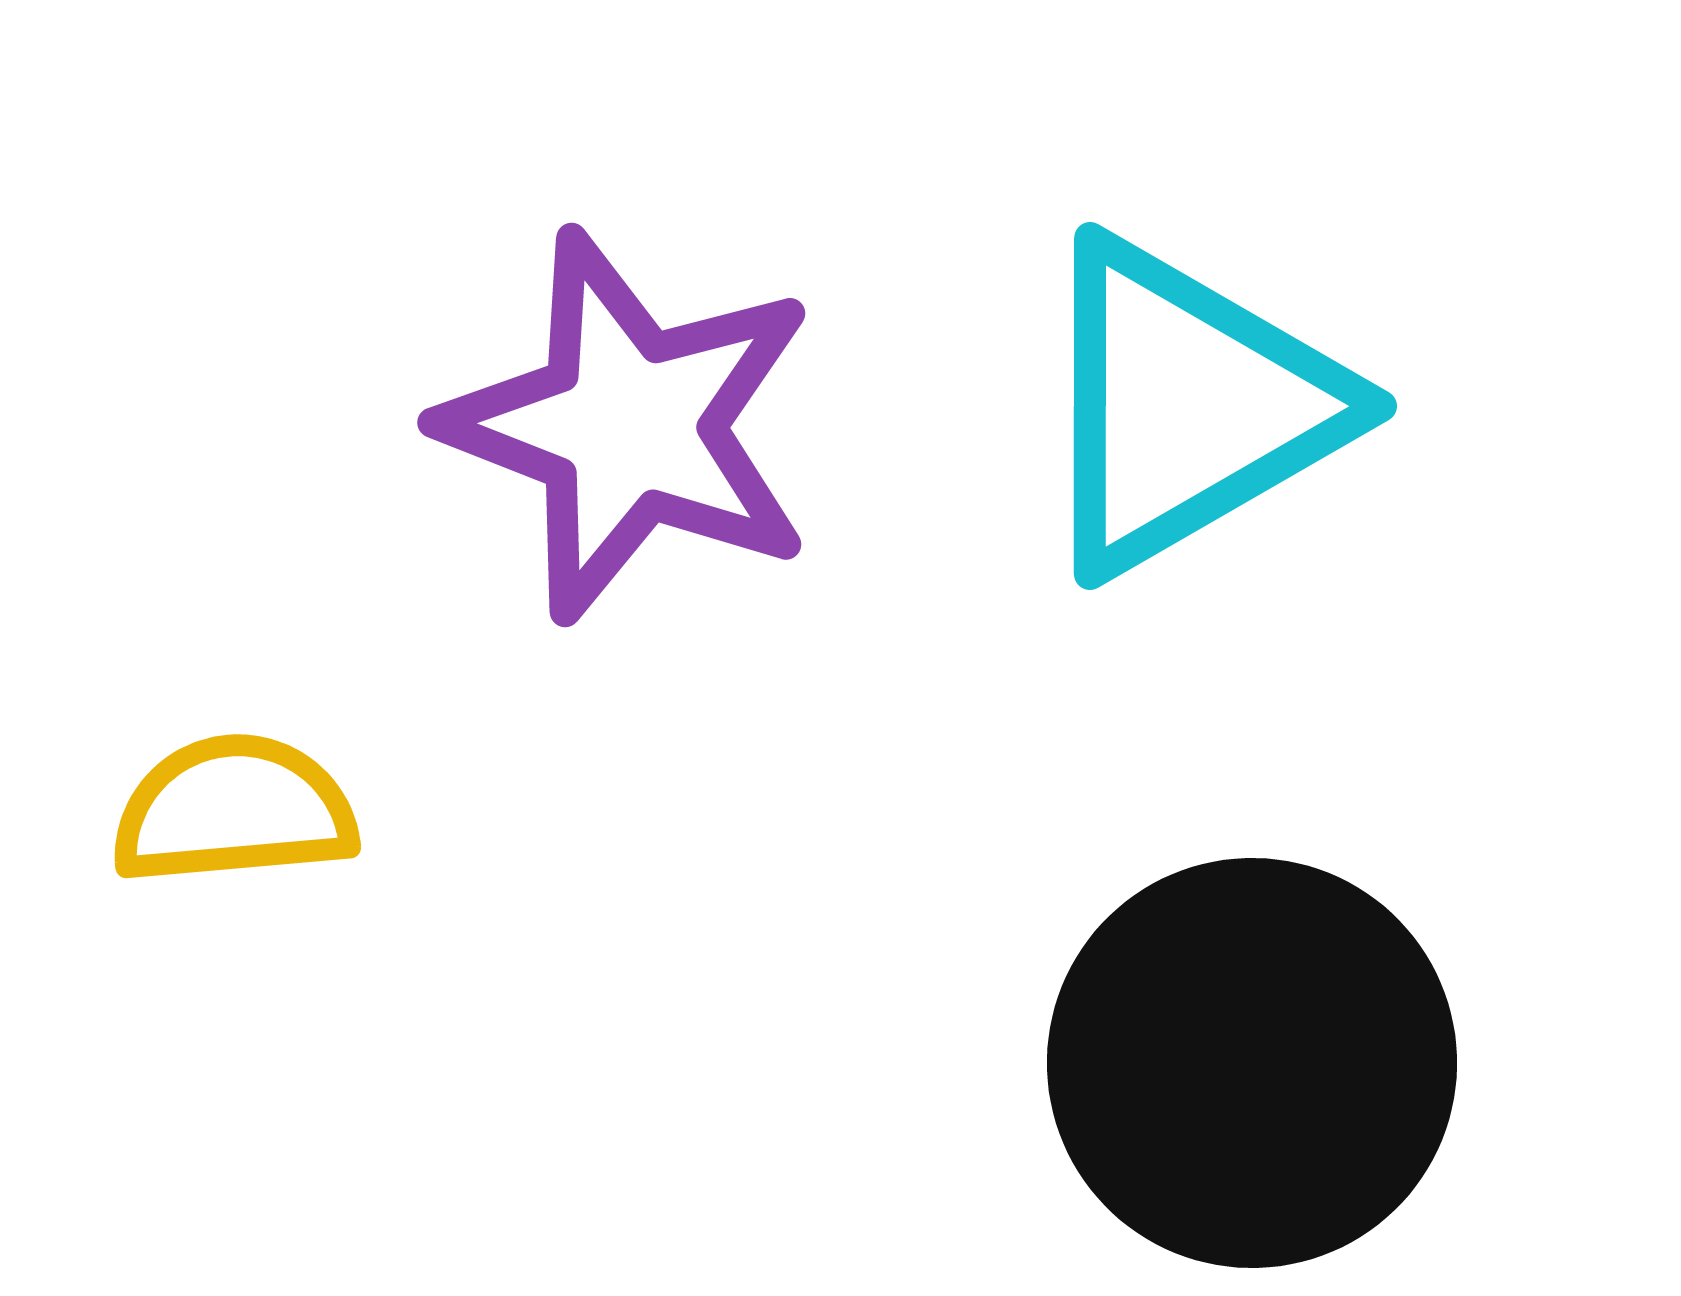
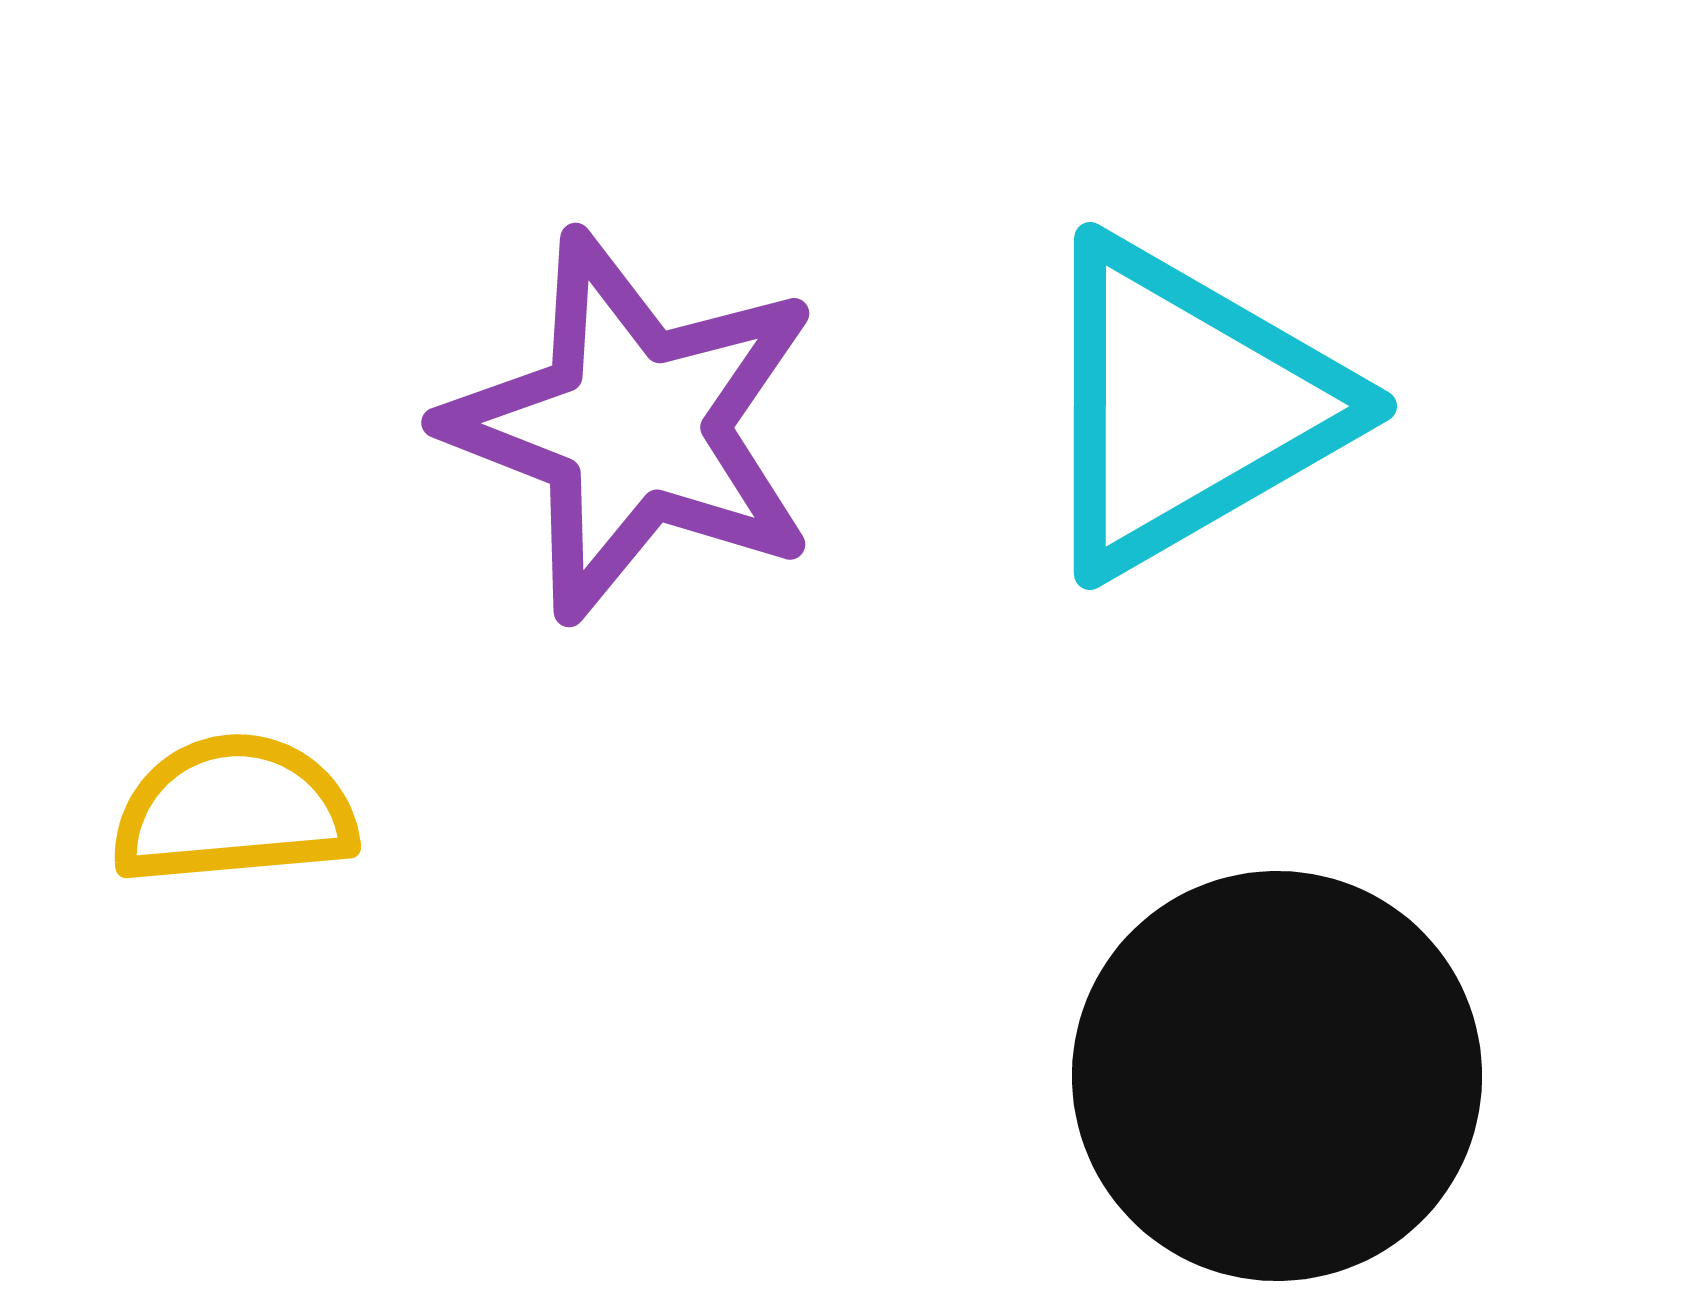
purple star: moved 4 px right
black circle: moved 25 px right, 13 px down
